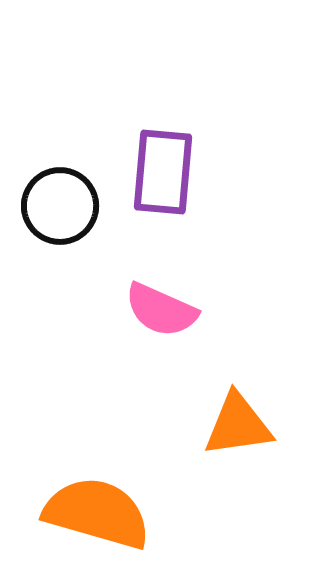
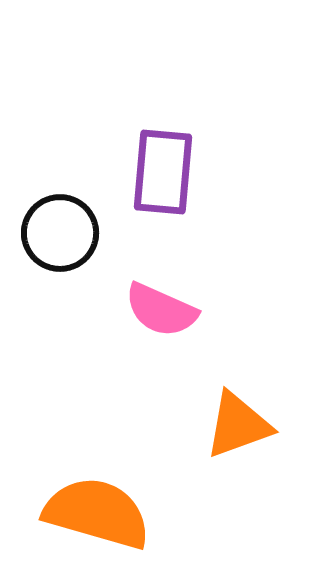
black circle: moved 27 px down
orange triangle: rotated 12 degrees counterclockwise
